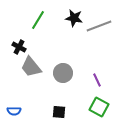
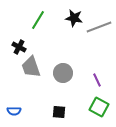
gray line: moved 1 px down
gray trapezoid: rotated 20 degrees clockwise
